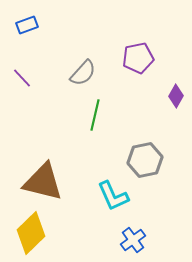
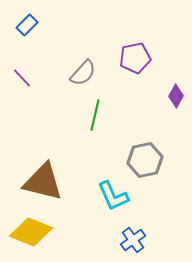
blue rectangle: rotated 25 degrees counterclockwise
purple pentagon: moved 3 px left
yellow diamond: moved 1 px up; rotated 66 degrees clockwise
